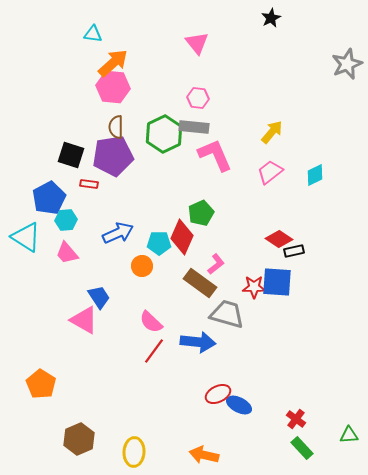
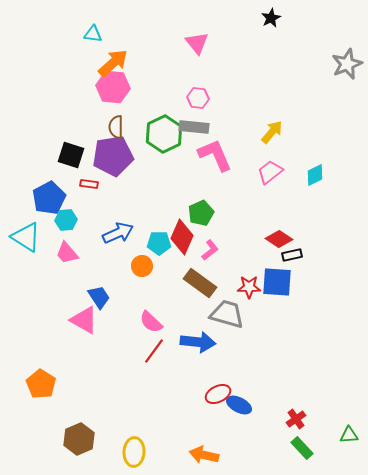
black rectangle at (294, 251): moved 2 px left, 4 px down
pink L-shape at (216, 264): moved 6 px left, 14 px up
red star at (254, 287): moved 5 px left
red cross at (296, 419): rotated 18 degrees clockwise
